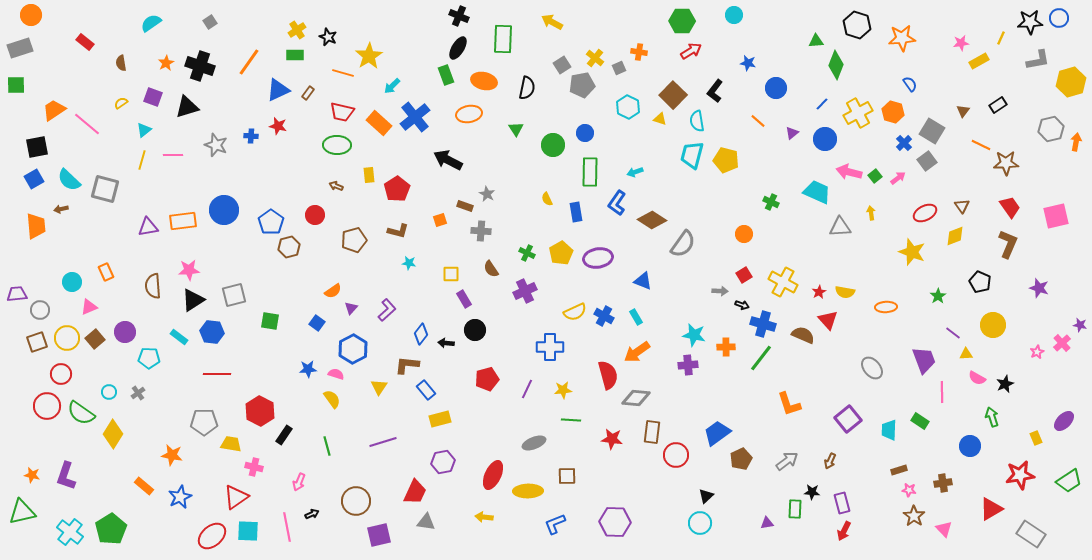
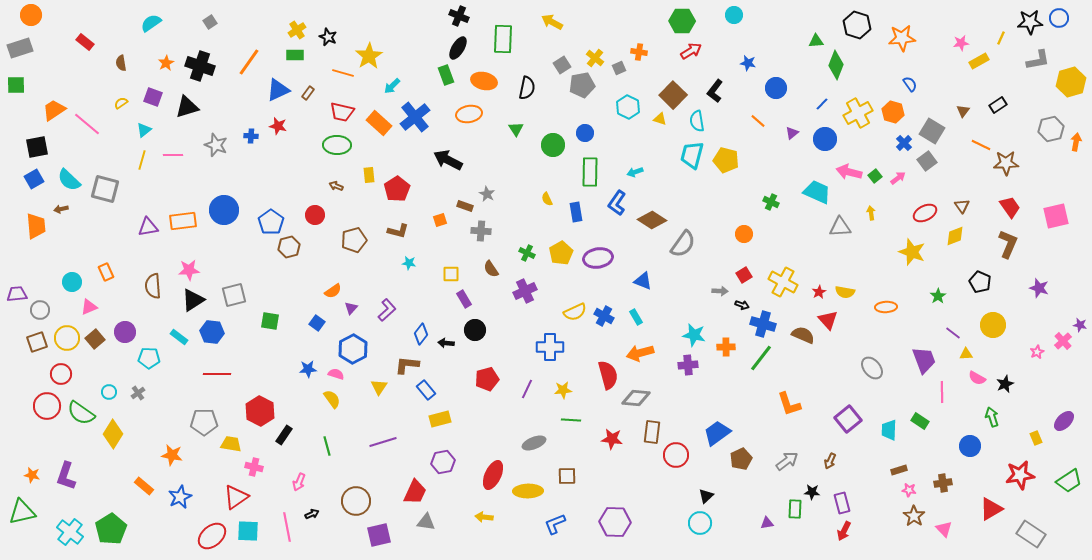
pink cross at (1062, 343): moved 1 px right, 2 px up
orange arrow at (637, 352): moved 3 px right, 1 px down; rotated 20 degrees clockwise
